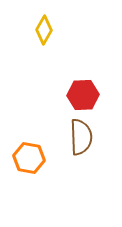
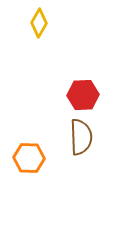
yellow diamond: moved 5 px left, 7 px up
orange hexagon: rotated 8 degrees counterclockwise
